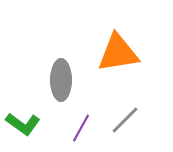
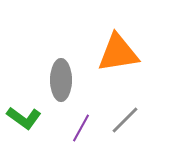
green L-shape: moved 1 px right, 6 px up
